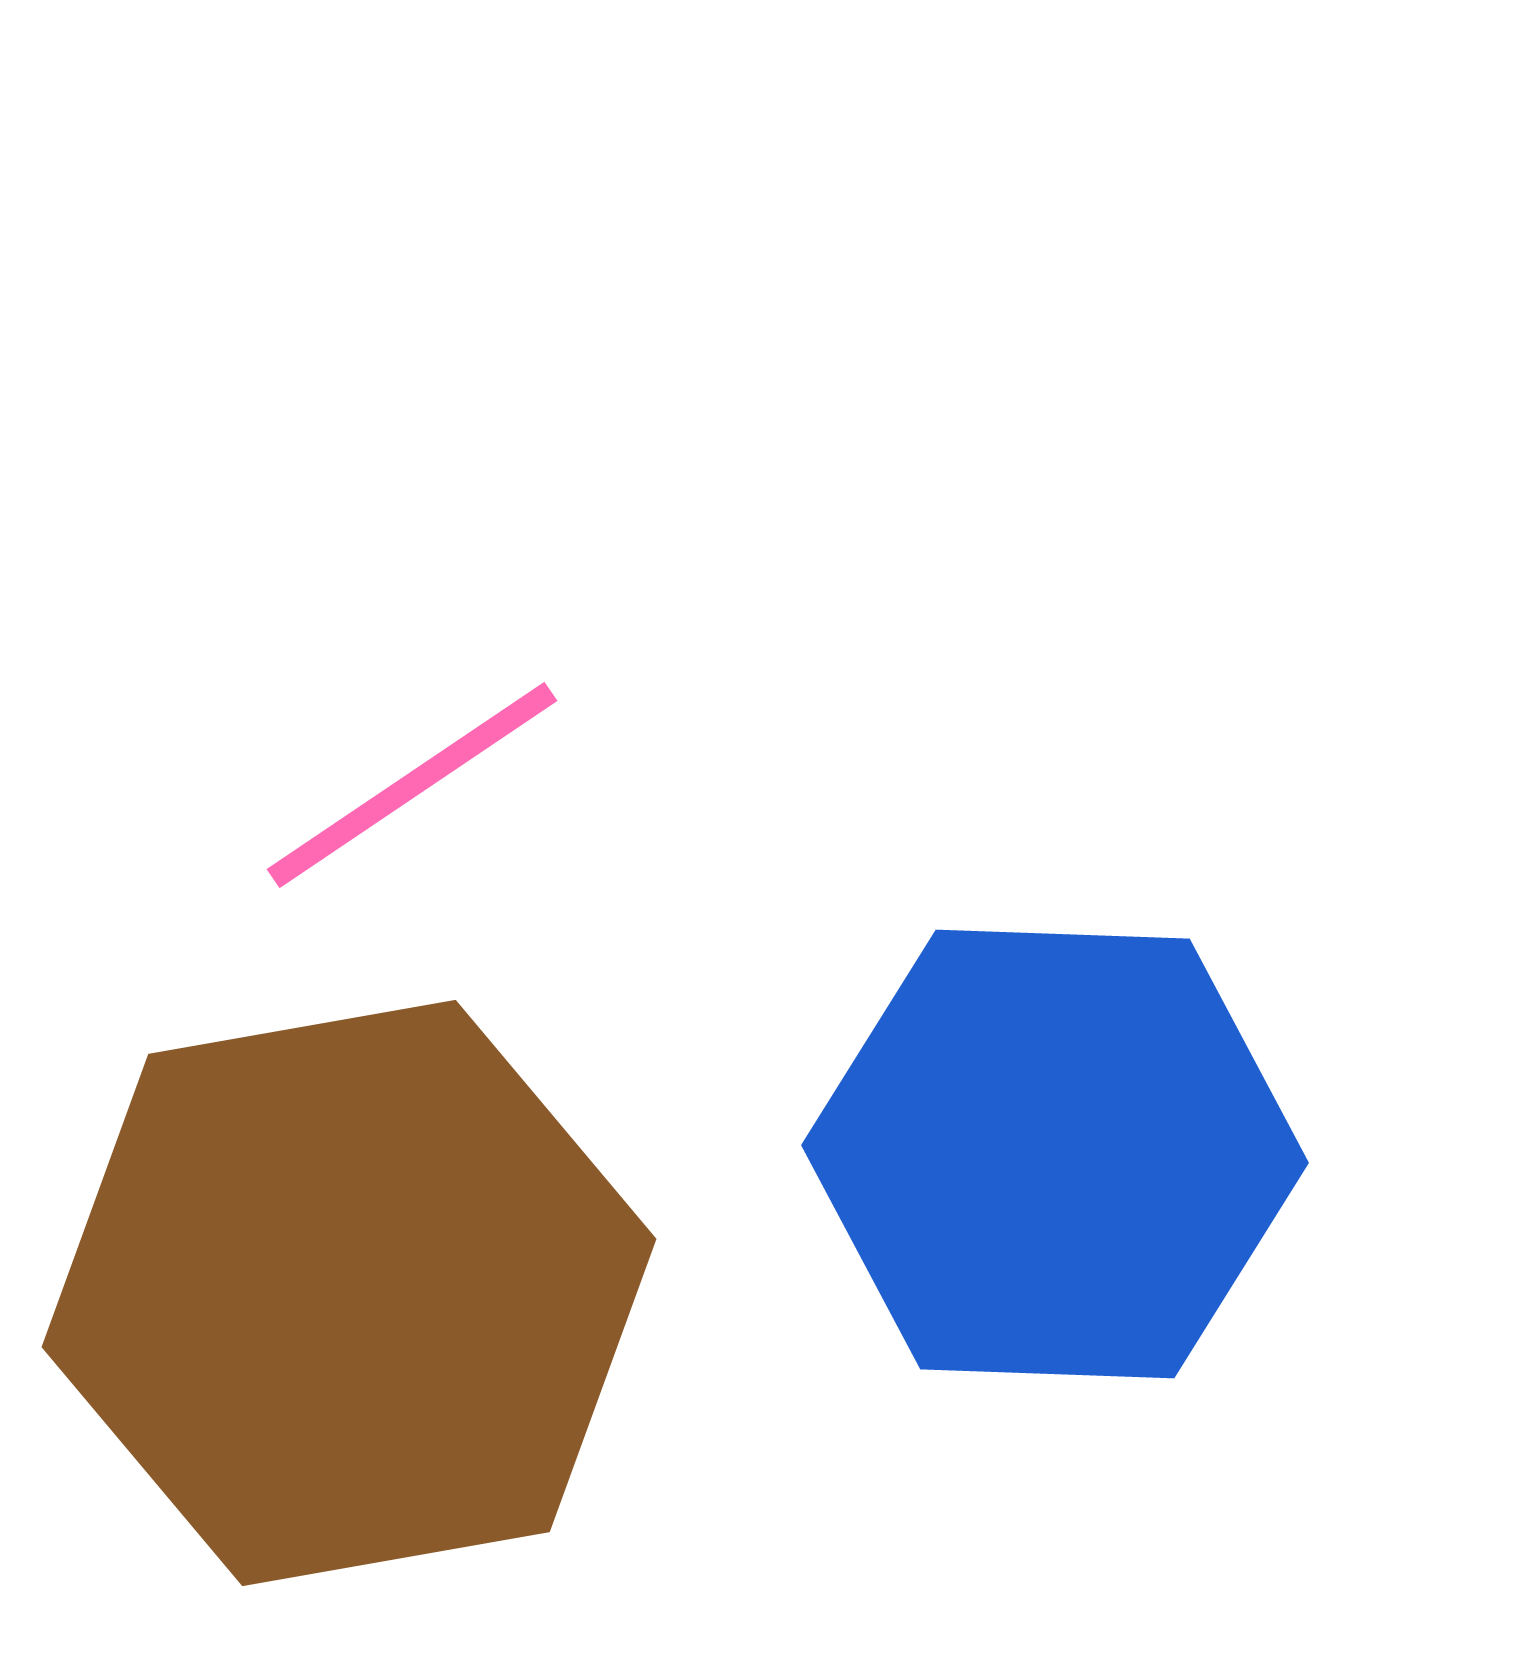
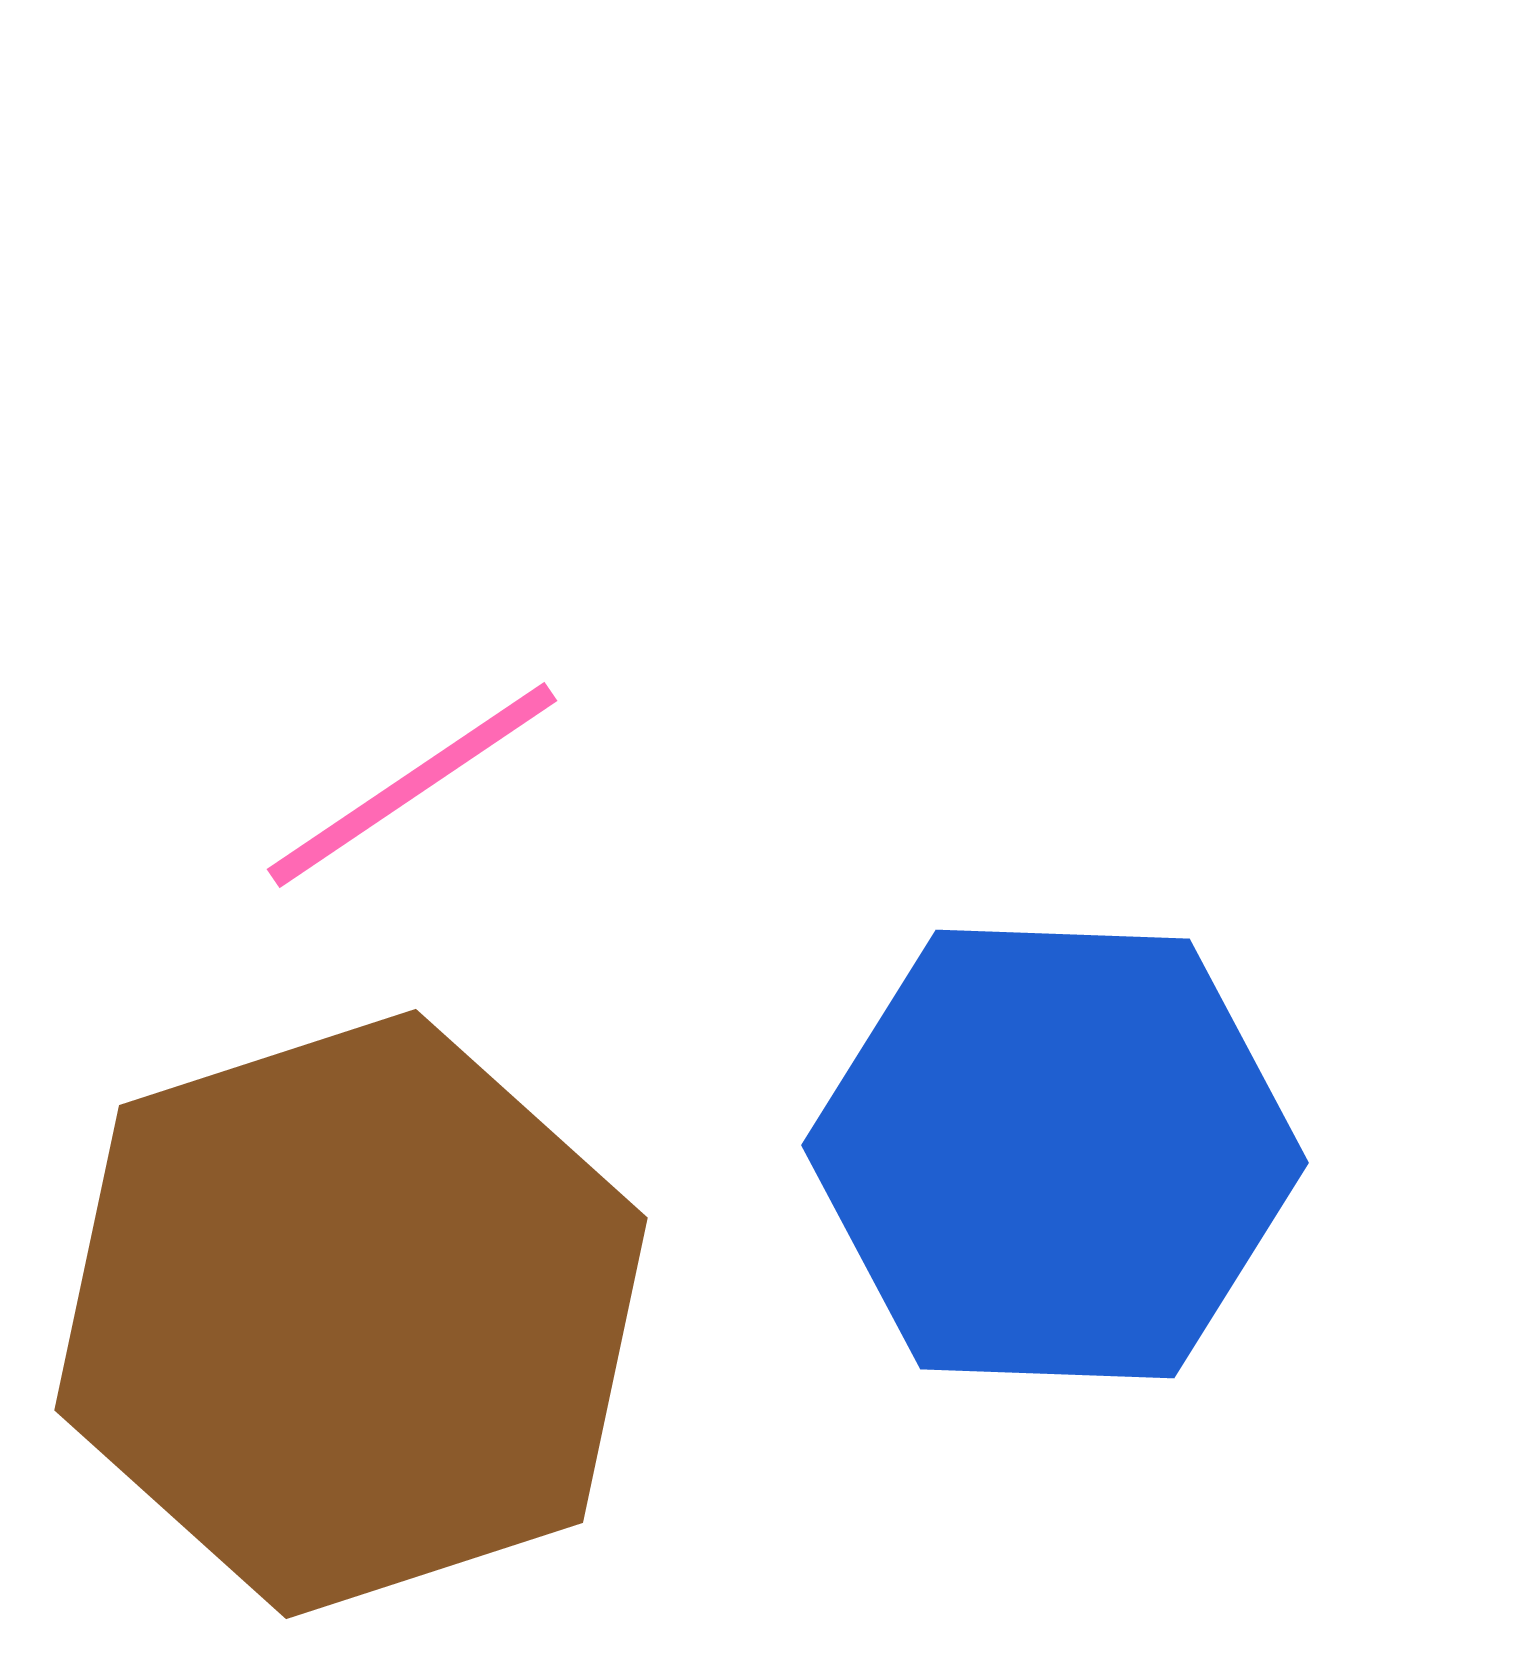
brown hexagon: moved 2 px right, 21 px down; rotated 8 degrees counterclockwise
